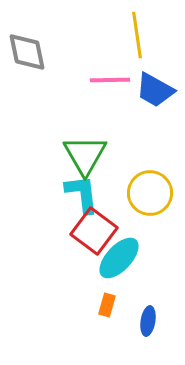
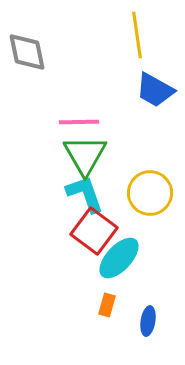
pink line: moved 31 px left, 42 px down
cyan L-shape: moved 3 px right; rotated 12 degrees counterclockwise
